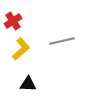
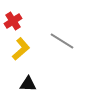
gray line: rotated 45 degrees clockwise
